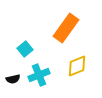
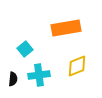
orange rectangle: rotated 44 degrees clockwise
cyan cross: rotated 15 degrees clockwise
black semicircle: rotated 72 degrees counterclockwise
